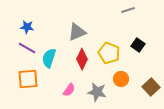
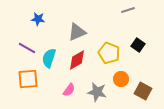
blue star: moved 11 px right, 8 px up
red diamond: moved 5 px left, 1 px down; rotated 35 degrees clockwise
brown square: moved 8 px left, 4 px down; rotated 18 degrees counterclockwise
